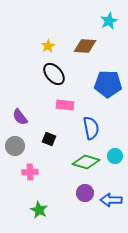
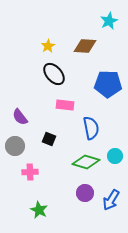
blue arrow: rotated 60 degrees counterclockwise
